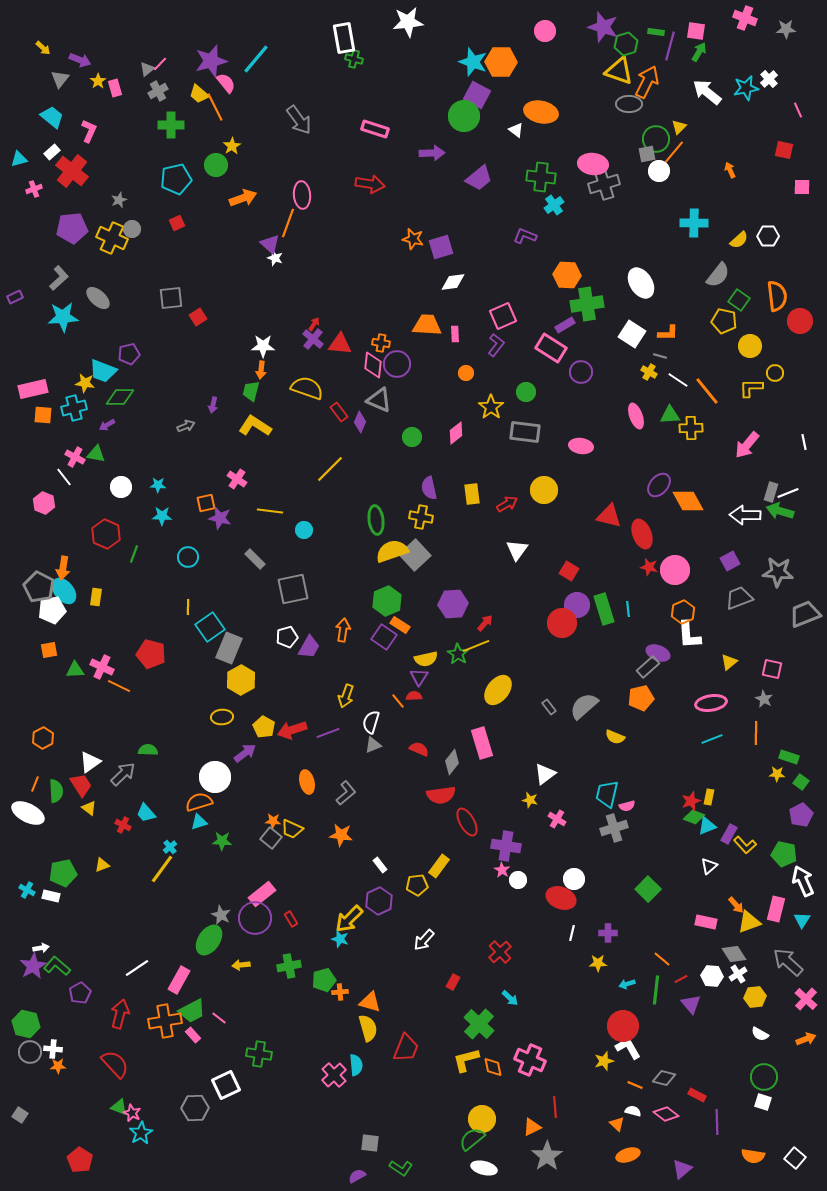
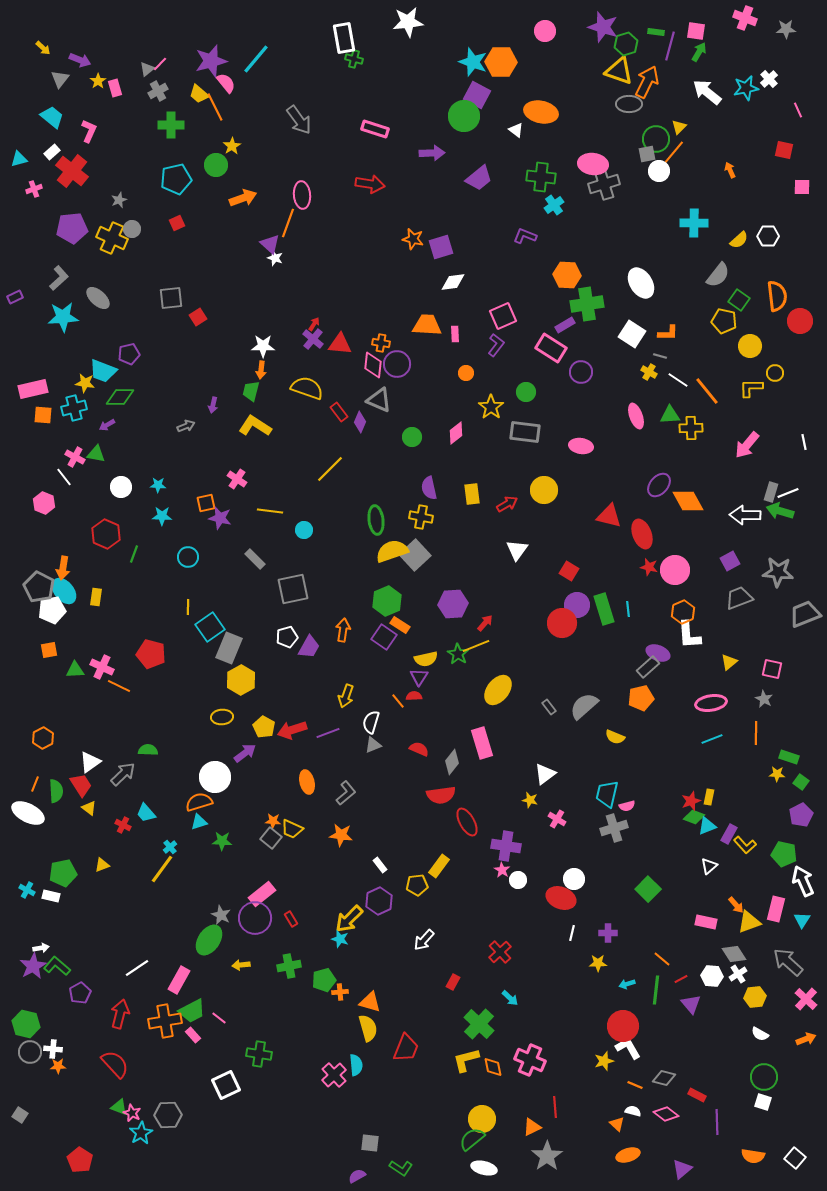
gray hexagon at (195, 1108): moved 27 px left, 7 px down
